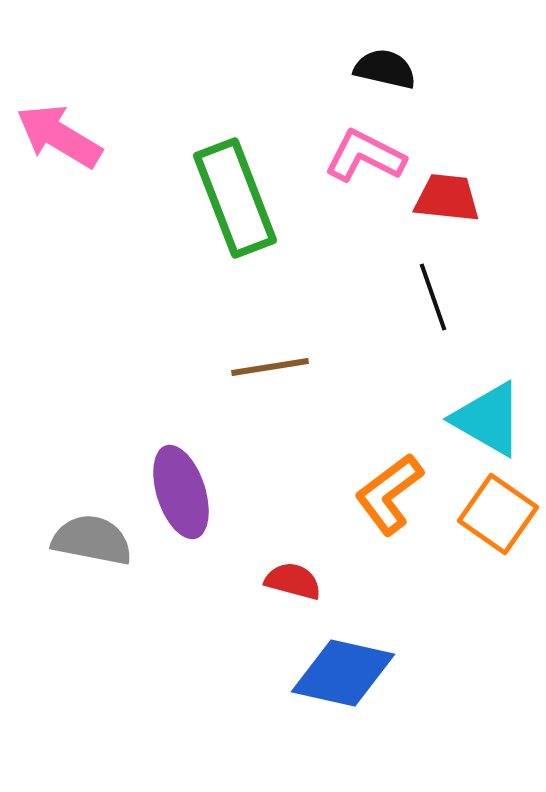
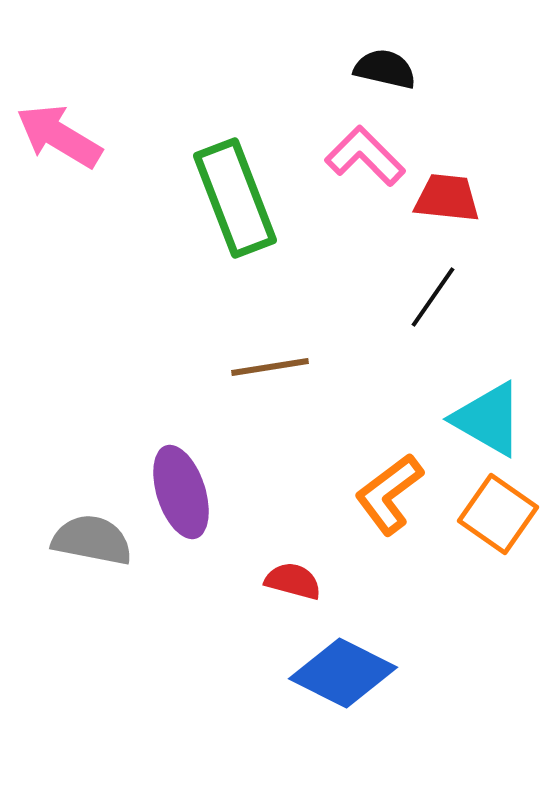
pink L-shape: rotated 18 degrees clockwise
black line: rotated 54 degrees clockwise
blue diamond: rotated 14 degrees clockwise
